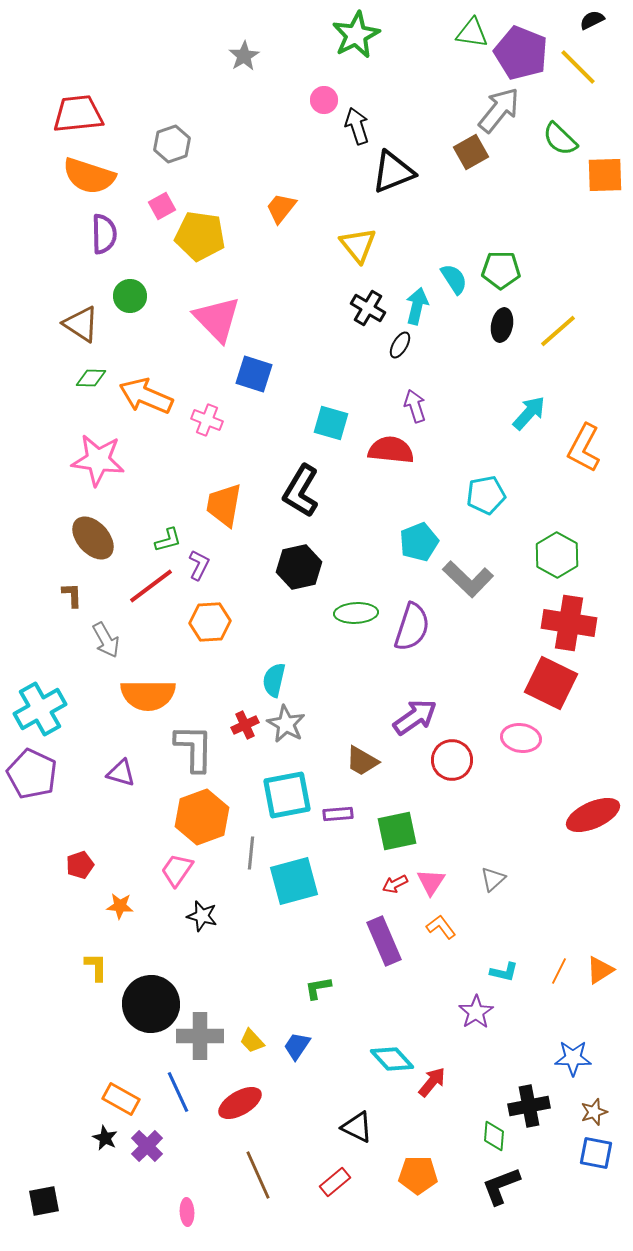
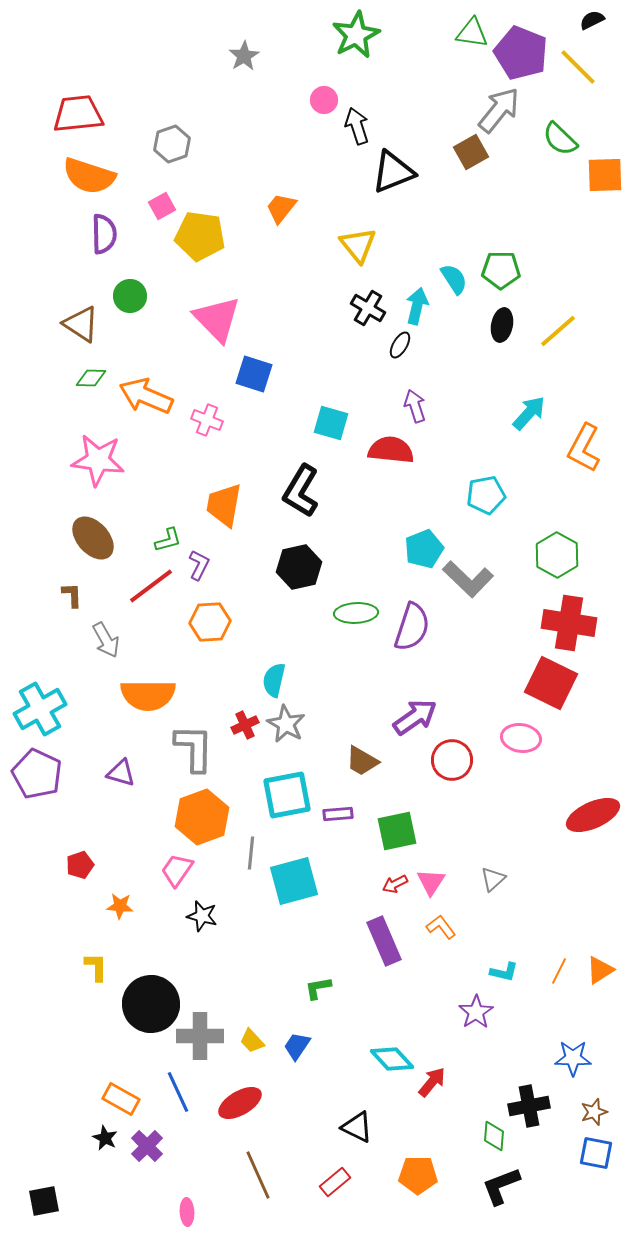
cyan pentagon at (419, 542): moved 5 px right, 7 px down
purple pentagon at (32, 774): moved 5 px right
